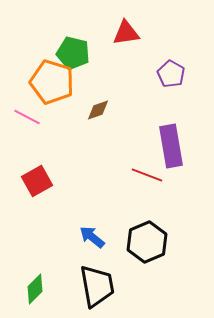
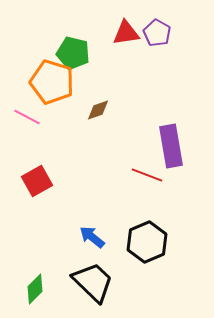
purple pentagon: moved 14 px left, 41 px up
black trapezoid: moved 4 px left, 4 px up; rotated 36 degrees counterclockwise
